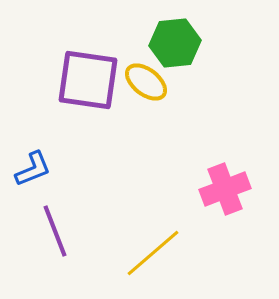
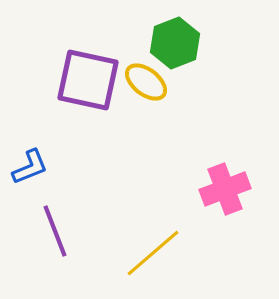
green hexagon: rotated 15 degrees counterclockwise
purple square: rotated 4 degrees clockwise
blue L-shape: moved 3 px left, 2 px up
